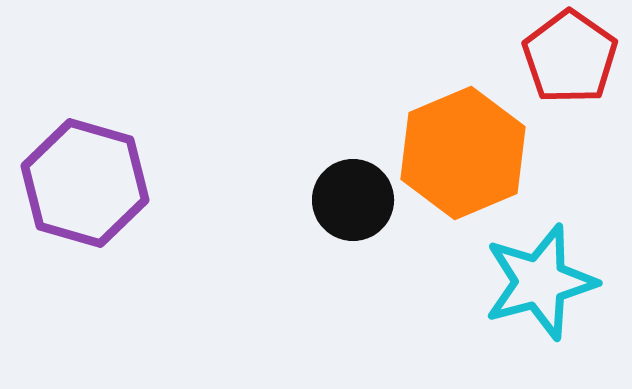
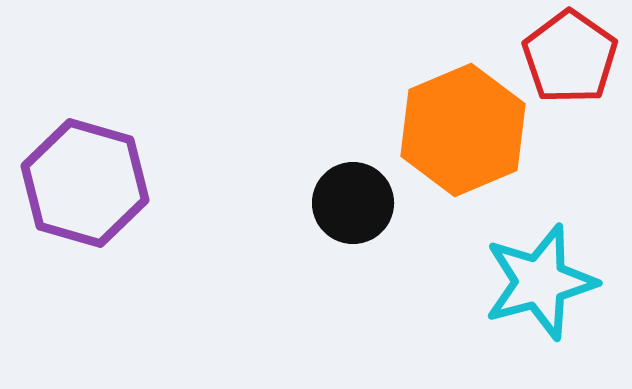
orange hexagon: moved 23 px up
black circle: moved 3 px down
